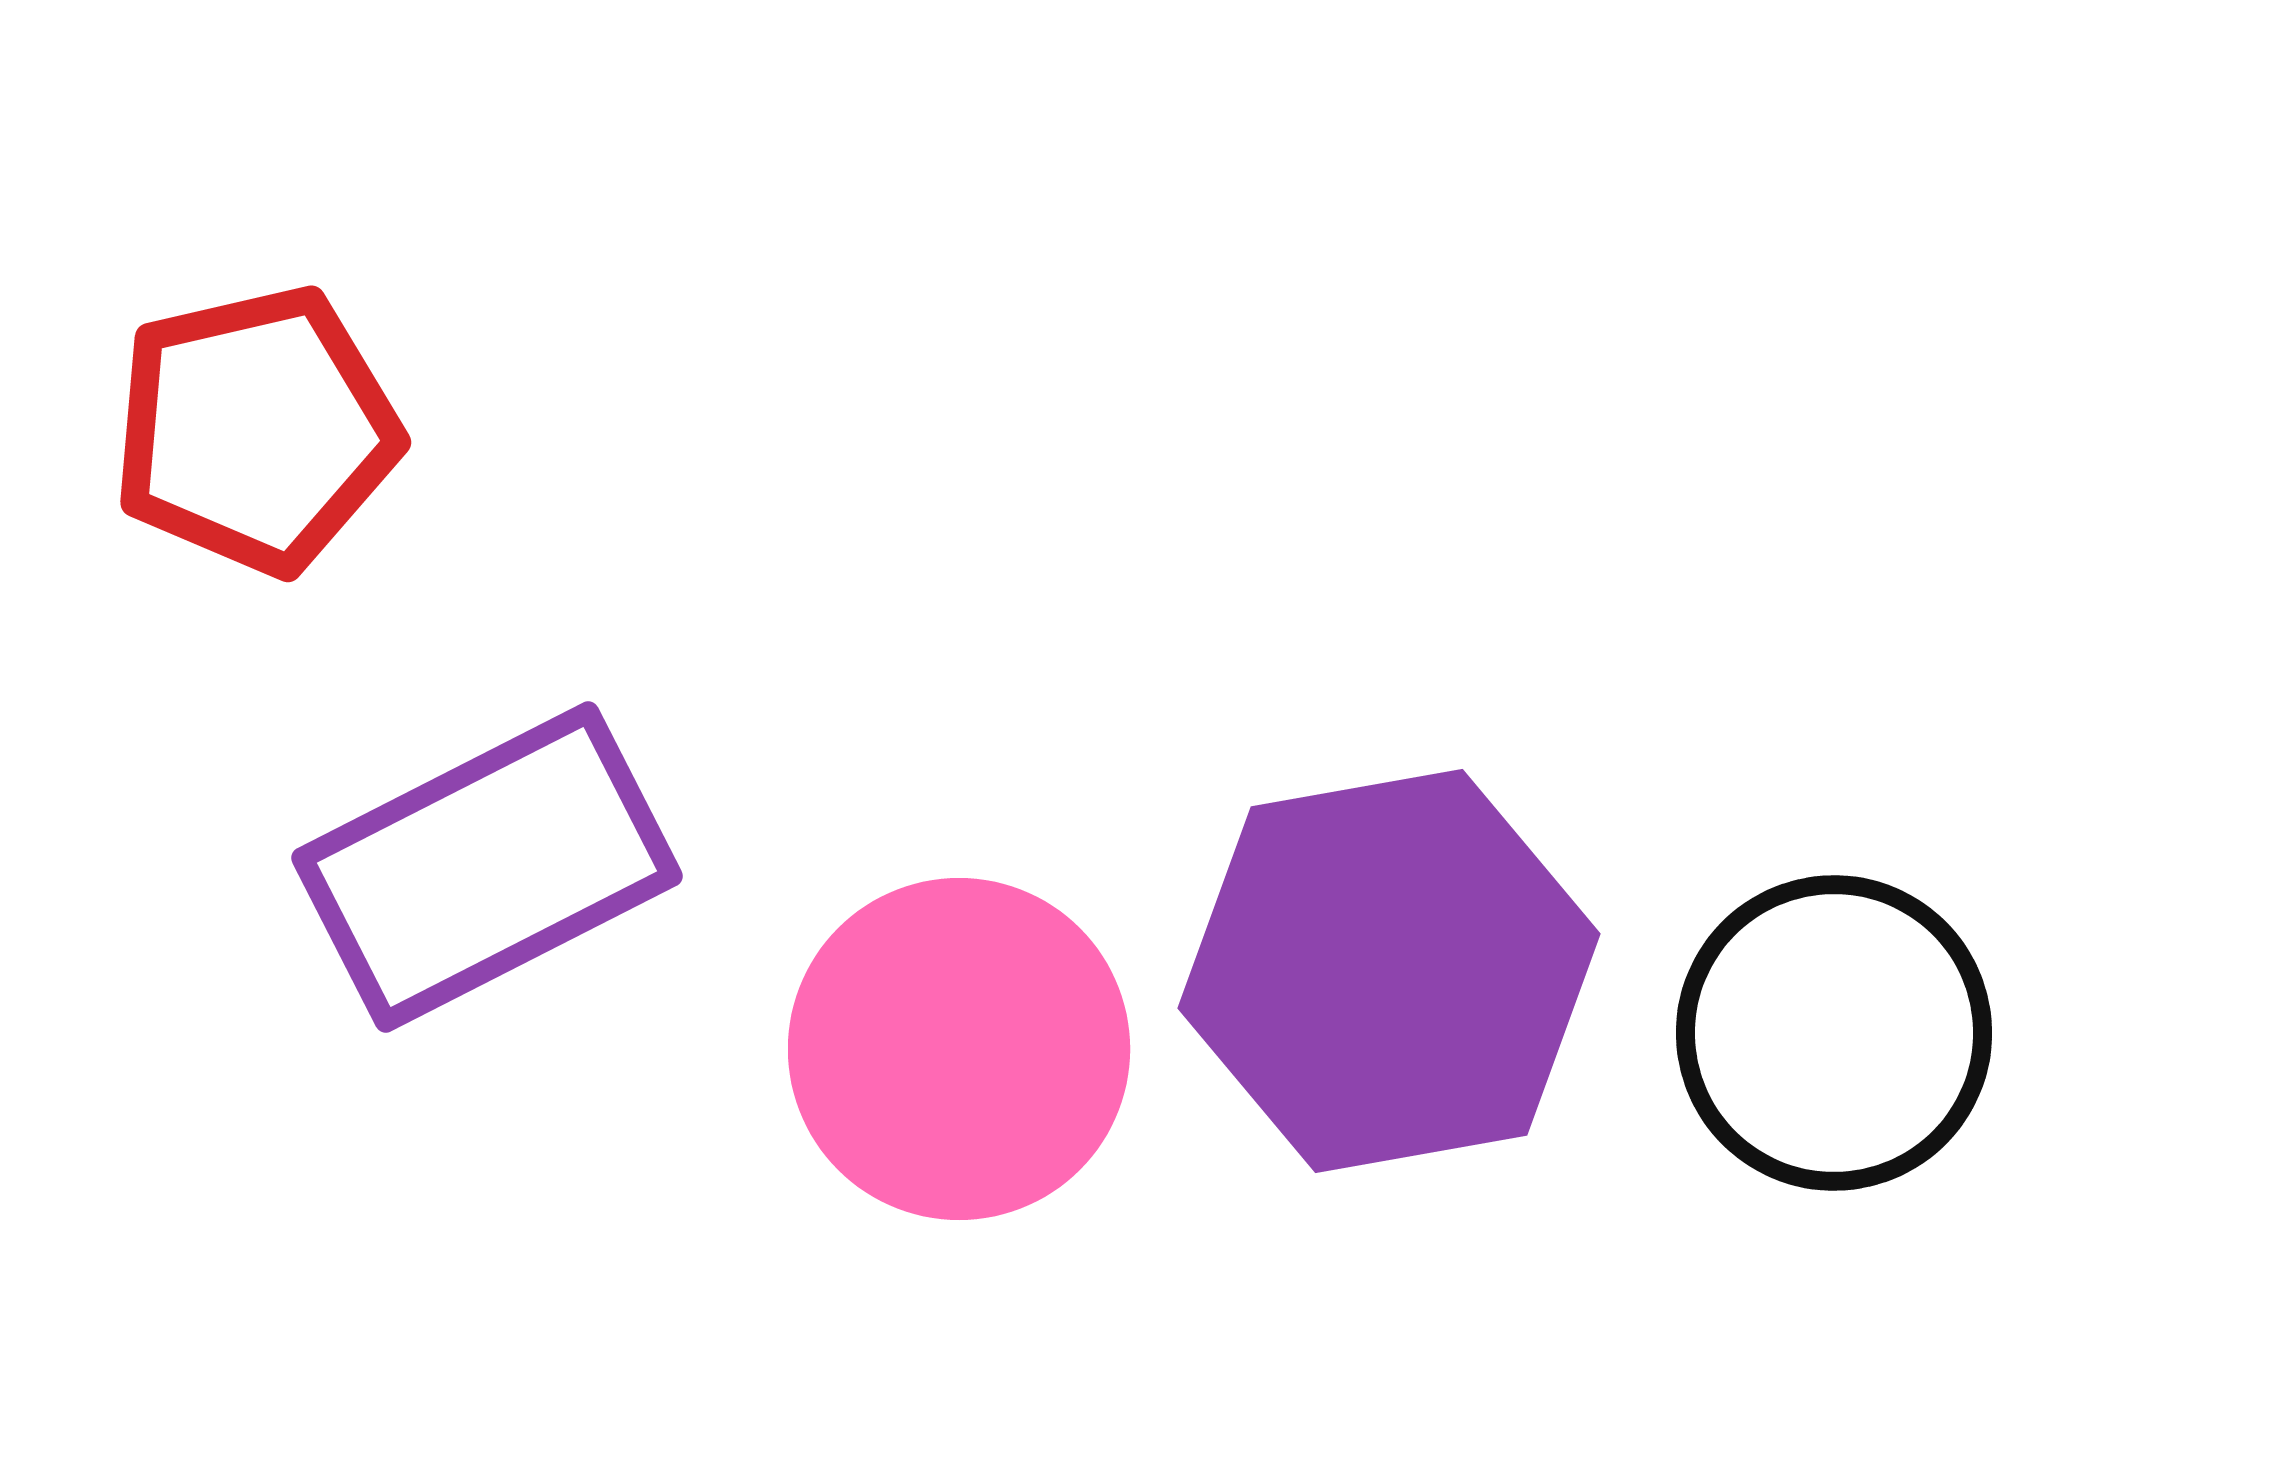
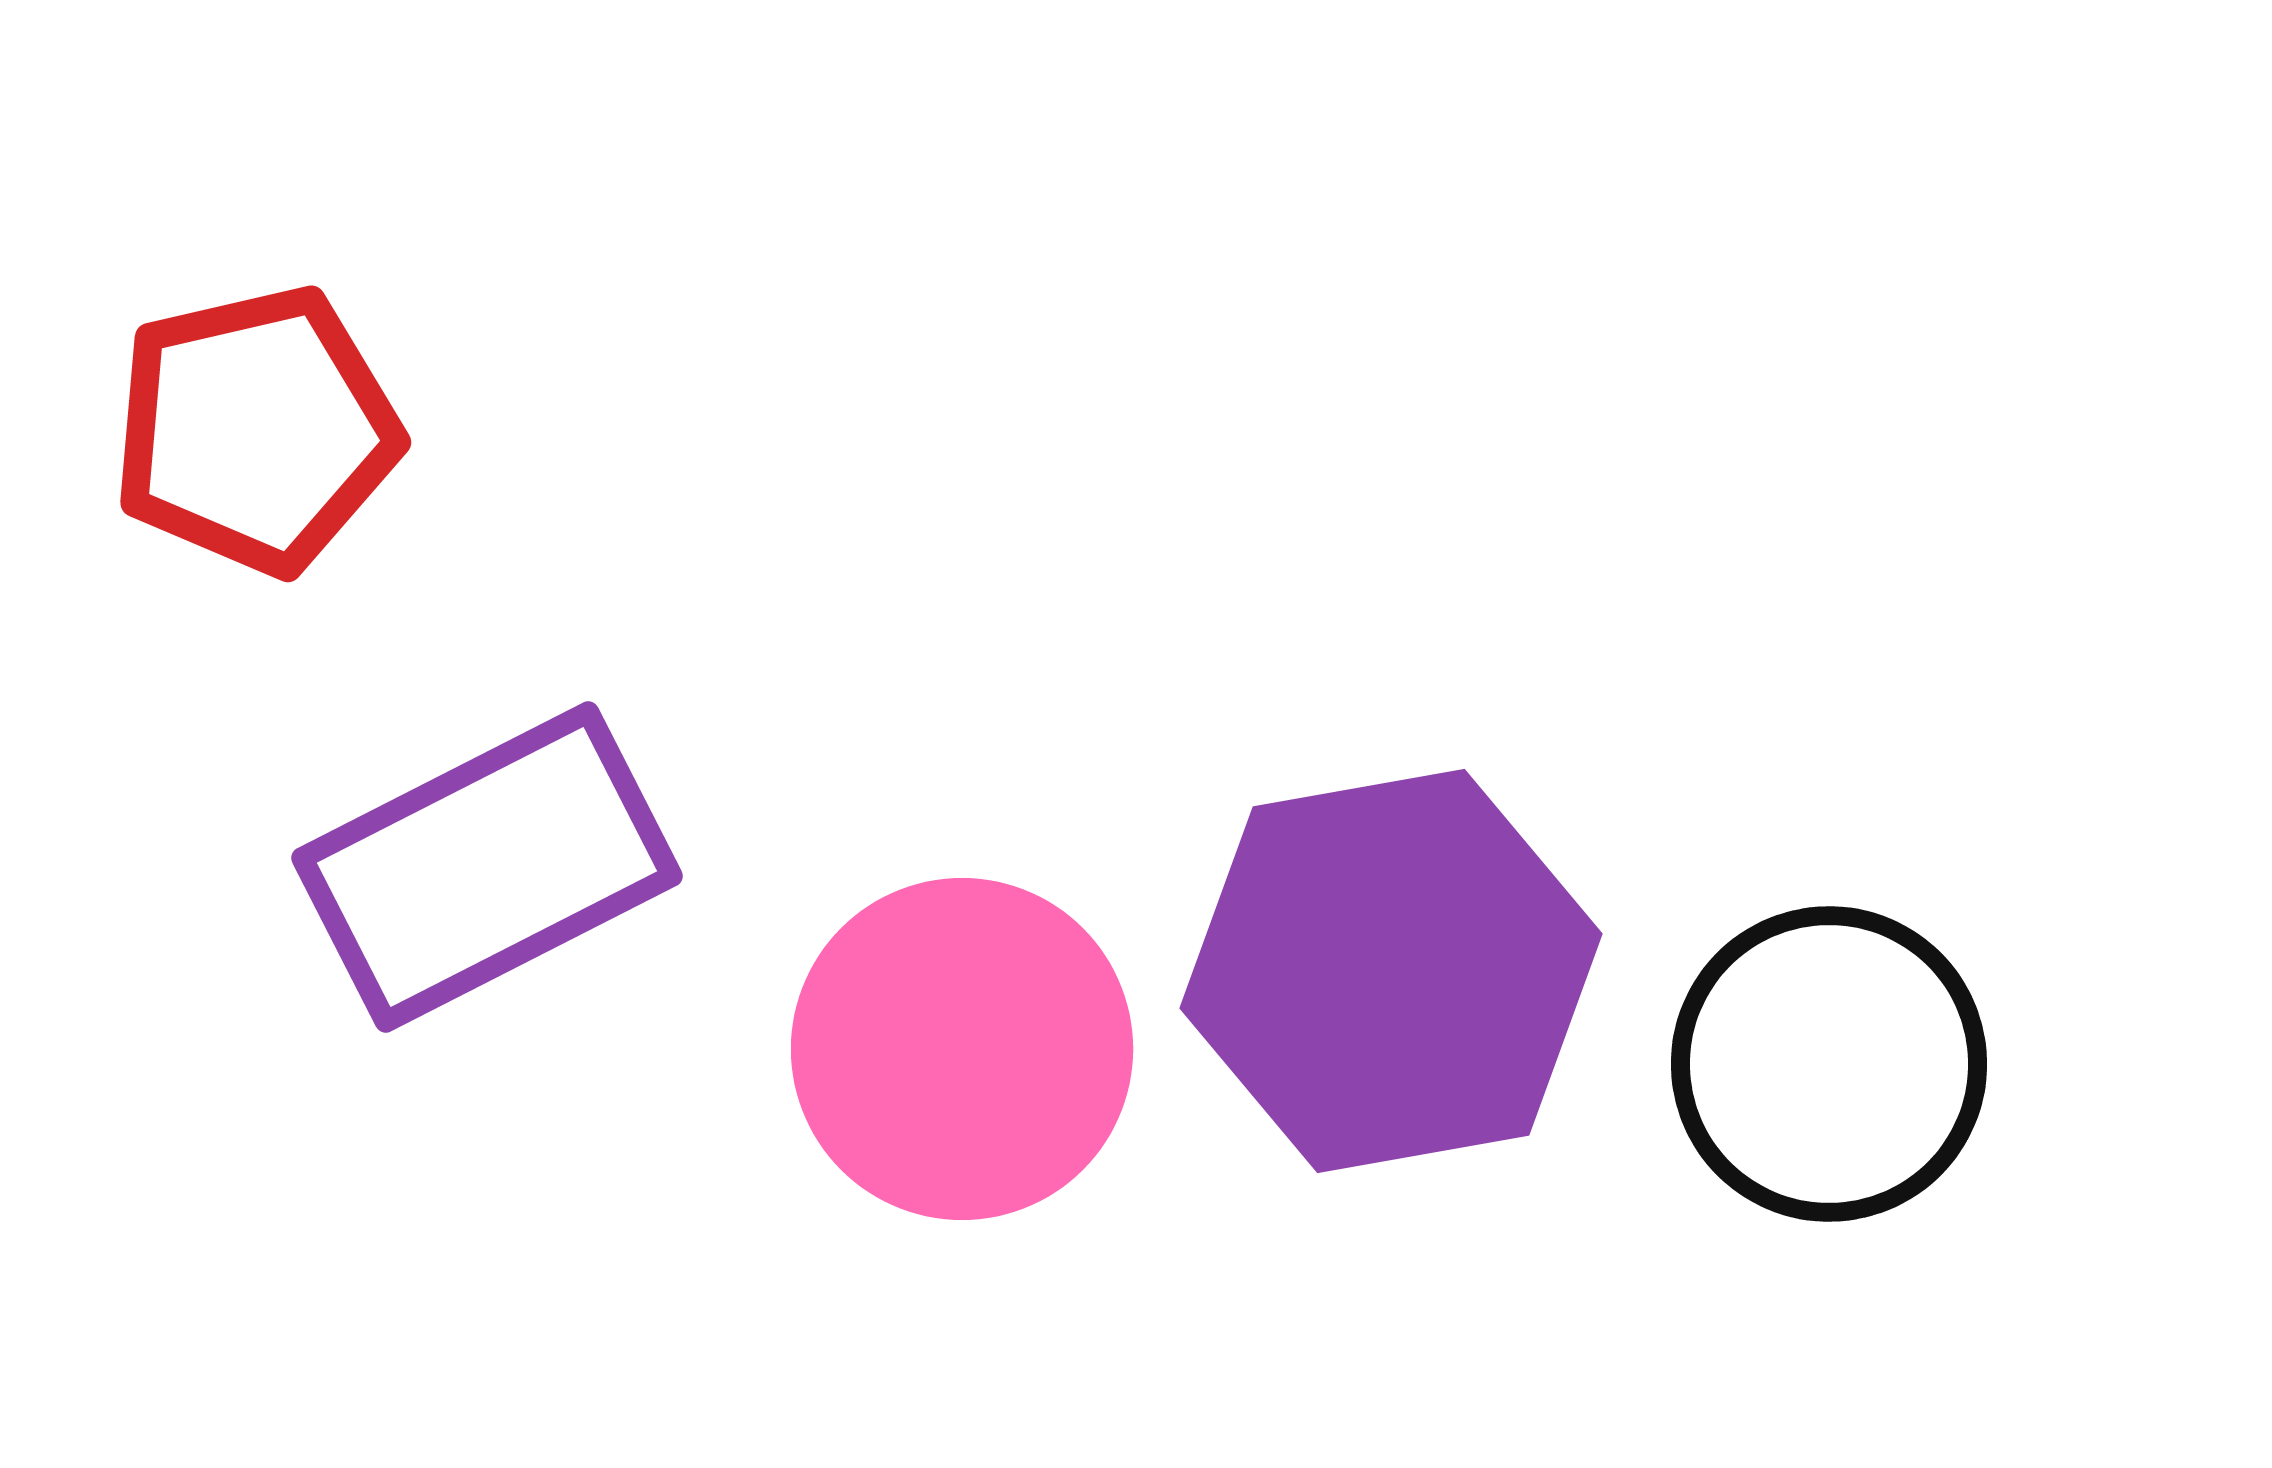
purple hexagon: moved 2 px right
black circle: moved 5 px left, 31 px down
pink circle: moved 3 px right
